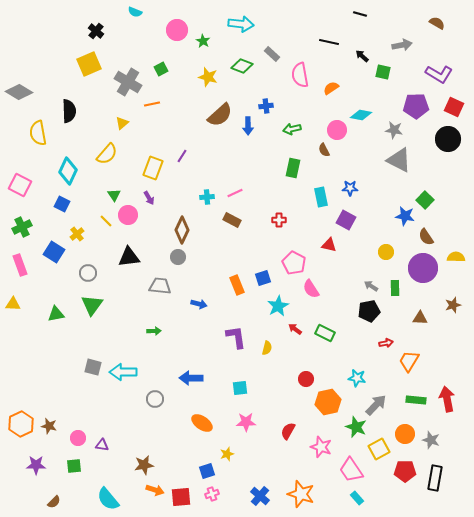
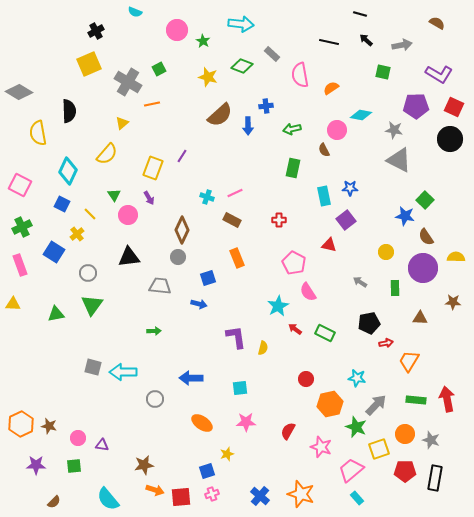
black cross at (96, 31): rotated 21 degrees clockwise
black arrow at (362, 56): moved 4 px right, 16 px up
green square at (161, 69): moved 2 px left
black circle at (448, 139): moved 2 px right
cyan cross at (207, 197): rotated 24 degrees clockwise
cyan rectangle at (321, 197): moved 3 px right, 1 px up
purple square at (346, 220): rotated 24 degrees clockwise
yellow line at (106, 221): moved 16 px left, 7 px up
blue square at (263, 278): moved 55 px left
orange rectangle at (237, 285): moved 27 px up
gray arrow at (371, 286): moved 11 px left, 4 px up
pink semicircle at (311, 289): moved 3 px left, 3 px down
brown star at (453, 305): moved 3 px up; rotated 21 degrees clockwise
black pentagon at (369, 311): moved 12 px down
yellow semicircle at (267, 348): moved 4 px left
orange hexagon at (328, 402): moved 2 px right, 2 px down
yellow square at (379, 449): rotated 10 degrees clockwise
pink trapezoid at (351, 470): rotated 84 degrees clockwise
